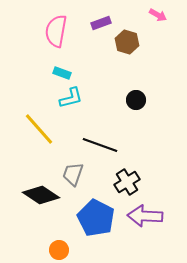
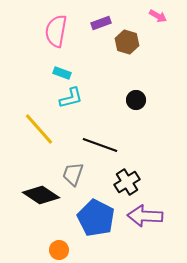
pink arrow: moved 1 px down
